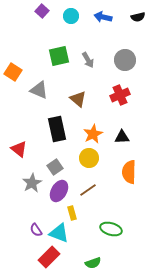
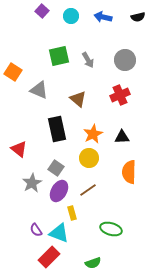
gray square: moved 1 px right, 1 px down; rotated 21 degrees counterclockwise
